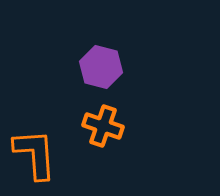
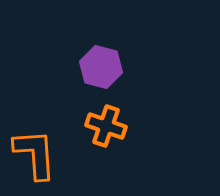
orange cross: moved 3 px right
